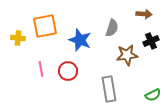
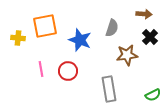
black cross: moved 1 px left, 4 px up; rotated 21 degrees counterclockwise
